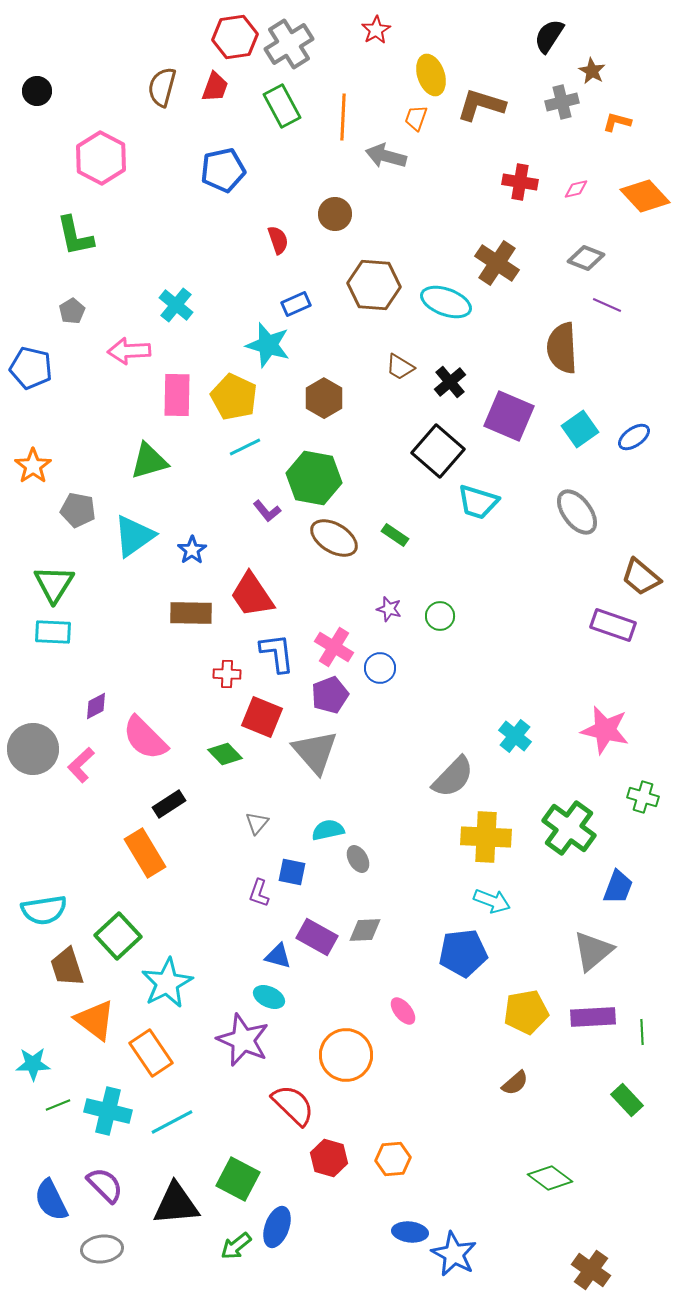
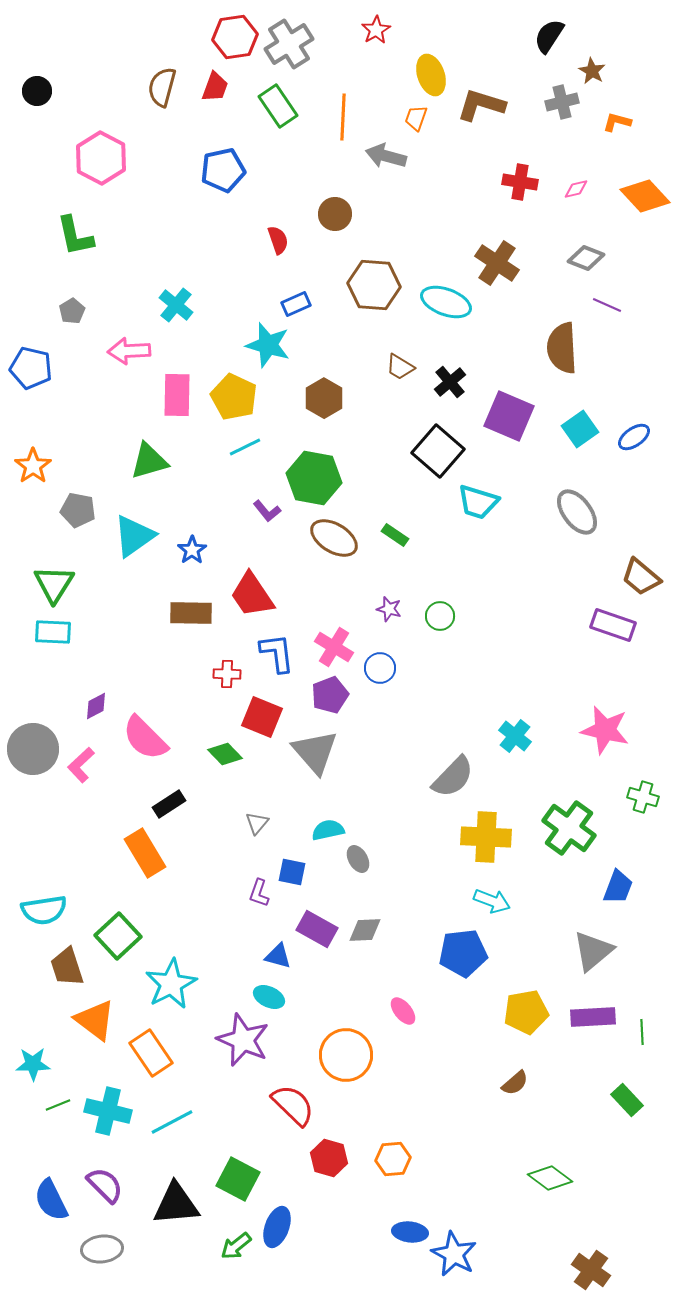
green rectangle at (282, 106): moved 4 px left; rotated 6 degrees counterclockwise
purple rectangle at (317, 937): moved 8 px up
cyan star at (167, 983): moved 4 px right, 1 px down
